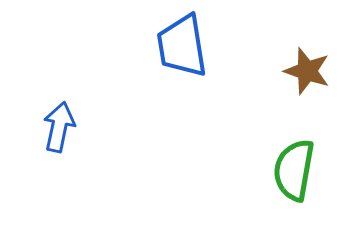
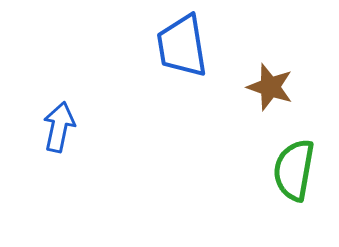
brown star: moved 37 px left, 16 px down
